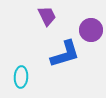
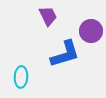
purple trapezoid: moved 1 px right
purple circle: moved 1 px down
